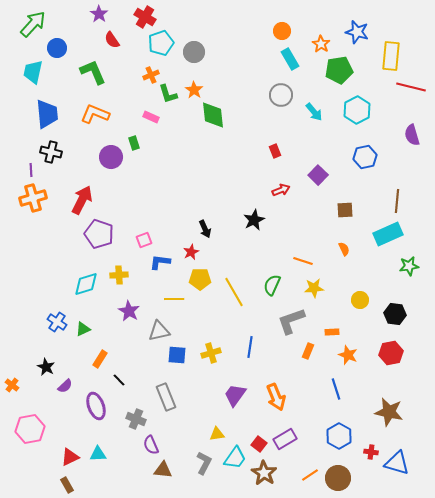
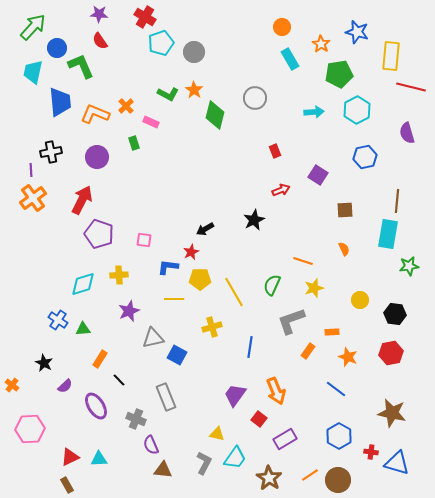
purple star at (99, 14): rotated 30 degrees counterclockwise
green arrow at (33, 24): moved 3 px down
orange circle at (282, 31): moved 4 px up
red semicircle at (112, 40): moved 12 px left, 1 px down
green pentagon at (339, 70): moved 4 px down
green L-shape at (93, 72): moved 12 px left, 6 px up
orange cross at (151, 75): moved 25 px left, 31 px down; rotated 21 degrees counterclockwise
green L-shape at (168, 94): rotated 45 degrees counterclockwise
gray circle at (281, 95): moved 26 px left, 3 px down
cyan arrow at (314, 112): rotated 54 degrees counterclockwise
blue trapezoid at (47, 114): moved 13 px right, 12 px up
green diamond at (213, 115): moved 2 px right; rotated 20 degrees clockwise
pink rectangle at (151, 117): moved 5 px down
purple semicircle at (412, 135): moved 5 px left, 2 px up
black cross at (51, 152): rotated 25 degrees counterclockwise
purple circle at (111, 157): moved 14 px left
purple square at (318, 175): rotated 12 degrees counterclockwise
orange cross at (33, 198): rotated 20 degrees counterclockwise
black arrow at (205, 229): rotated 84 degrees clockwise
cyan rectangle at (388, 234): rotated 56 degrees counterclockwise
pink square at (144, 240): rotated 28 degrees clockwise
blue L-shape at (160, 262): moved 8 px right, 5 px down
cyan diamond at (86, 284): moved 3 px left
yellow star at (314, 288): rotated 12 degrees counterclockwise
purple star at (129, 311): rotated 20 degrees clockwise
blue cross at (57, 322): moved 1 px right, 2 px up
green triangle at (83, 329): rotated 21 degrees clockwise
gray triangle at (159, 331): moved 6 px left, 7 px down
orange rectangle at (308, 351): rotated 14 degrees clockwise
yellow cross at (211, 353): moved 1 px right, 26 px up
blue square at (177, 355): rotated 24 degrees clockwise
orange star at (348, 355): moved 2 px down
black star at (46, 367): moved 2 px left, 4 px up
blue line at (336, 389): rotated 35 degrees counterclockwise
orange arrow at (276, 397): moved 6 px up
purple ellipse at (96, 406): rotated 12 degrees counterclockwise
brown star at (389, 412): moved 3 px right, 1 px down
pink hexagon at (30, 429): rotated 8 degrees clockwise
yellow triangle at (217, 434): rotated 21 degrees clockwise
red square at (259, 444): moved 25 px up
cyan triangle at (98, 454): moved 1 px right, 5 px down
brown star at (264, 473): moved 5 px right, 5 px down
brown circle at (338, 478): moved 2 px down
